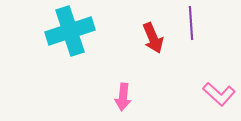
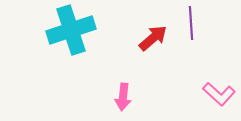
cyan cross: moved 1 px right, 1 px up
red arrow: rotated 108 degrees counterclockwise
